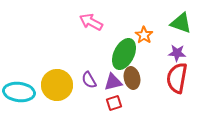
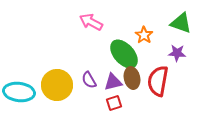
green ellipse: rotated 68 degrees counterclockwise
red semicircle: moved 19 px left, 3 px down
